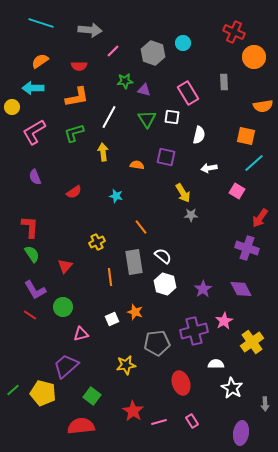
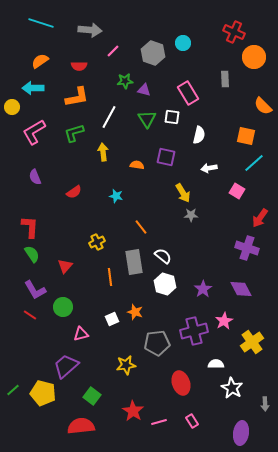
gray rectangle at (224, 82): moved 1 px right, 3 px up
orange semicircle at (263, 106): rotated 54 degrees clockwise
